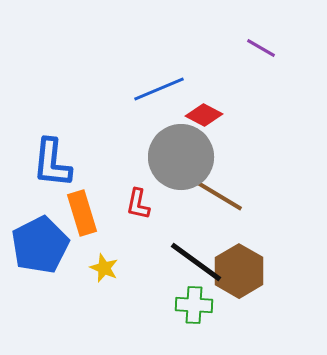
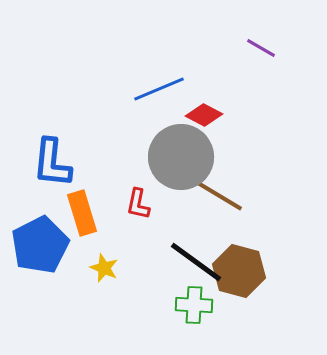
brown hexagon: rotated 15 degrees counterclockwise
